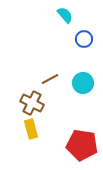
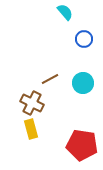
cyan semicircle: moved 3 px up
